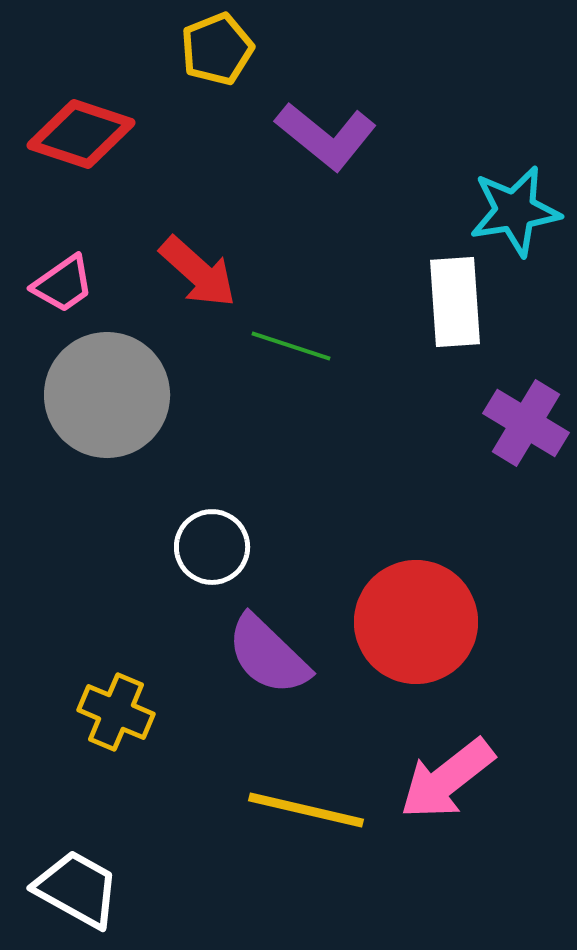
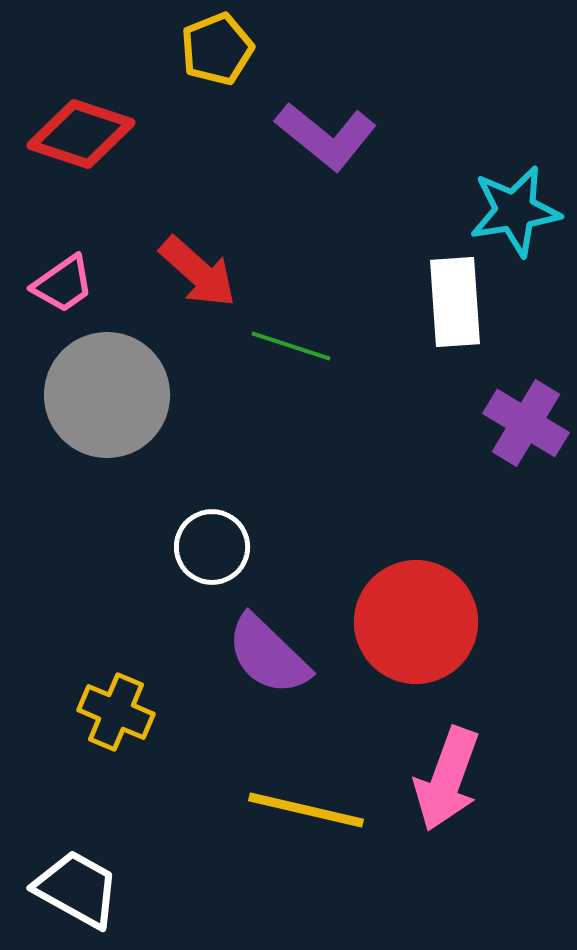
pink arrow: rotated 32 degrees counterclockwise
